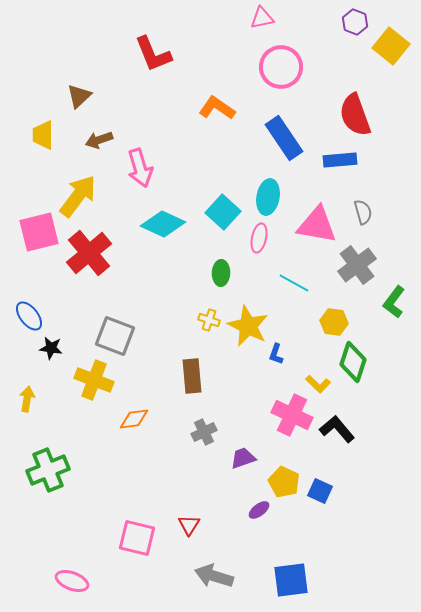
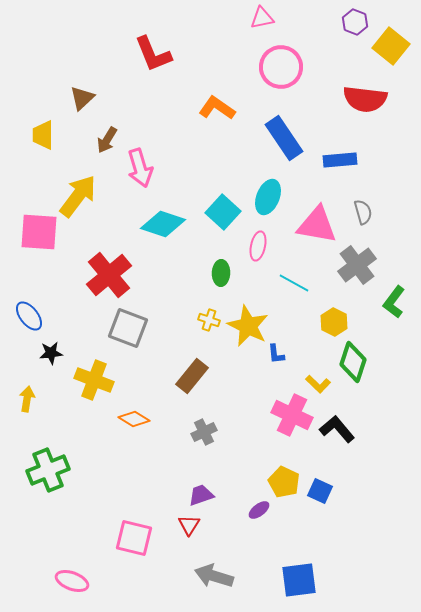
brown triangle at (79, 96): moved 3 px right, 2 px down
red semicircle at (355, 115): moved 10 px right, 16 px up; rotated 63 degrees counterclockwise
brown arrow at (99, 140): moved 8 px right; rotated 40 degrees counterclockwise
cyan ellipse at (268, 197): rotated 12 degrees clockwise
cyan diamond at (163, 224): rotated 6 degrees counterclockwise
pink square at (39, 232): rotated 18 degrees clockwise
pink ellipse at (259, 238): moved 1 px left, 8 px down
red cross at (89, 253): moved 20 px right, 22 px down
yellow hexagon at (334, 322): rotated 20 degrees clockwise
gray square at (115, 336): moved 13 px right, 8 px up
black star at (51, 348): moved 5 px down; rotated 15 degrees counterclockwise
blue L-shape at (276, 354): rotated 25 degrees counterclockwise
brown rectangle at (192, 376): rotated 44 degrees clockwise
orange diamond at (134, 419): rotated 40 degrees clockwise
purple trapezoid at (243, 458): moved 42 px left, 37 px down
pink square at (137, 538): moved 3 px left
blue square at (291, 580): moved 8 px right
